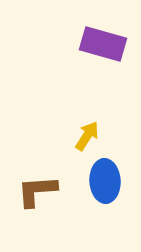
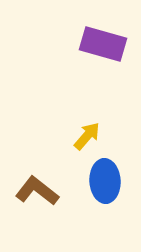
yellow arrow: rotated 8 degrees clockwise
brown L-shape: rotated 42 degrees clockwise
